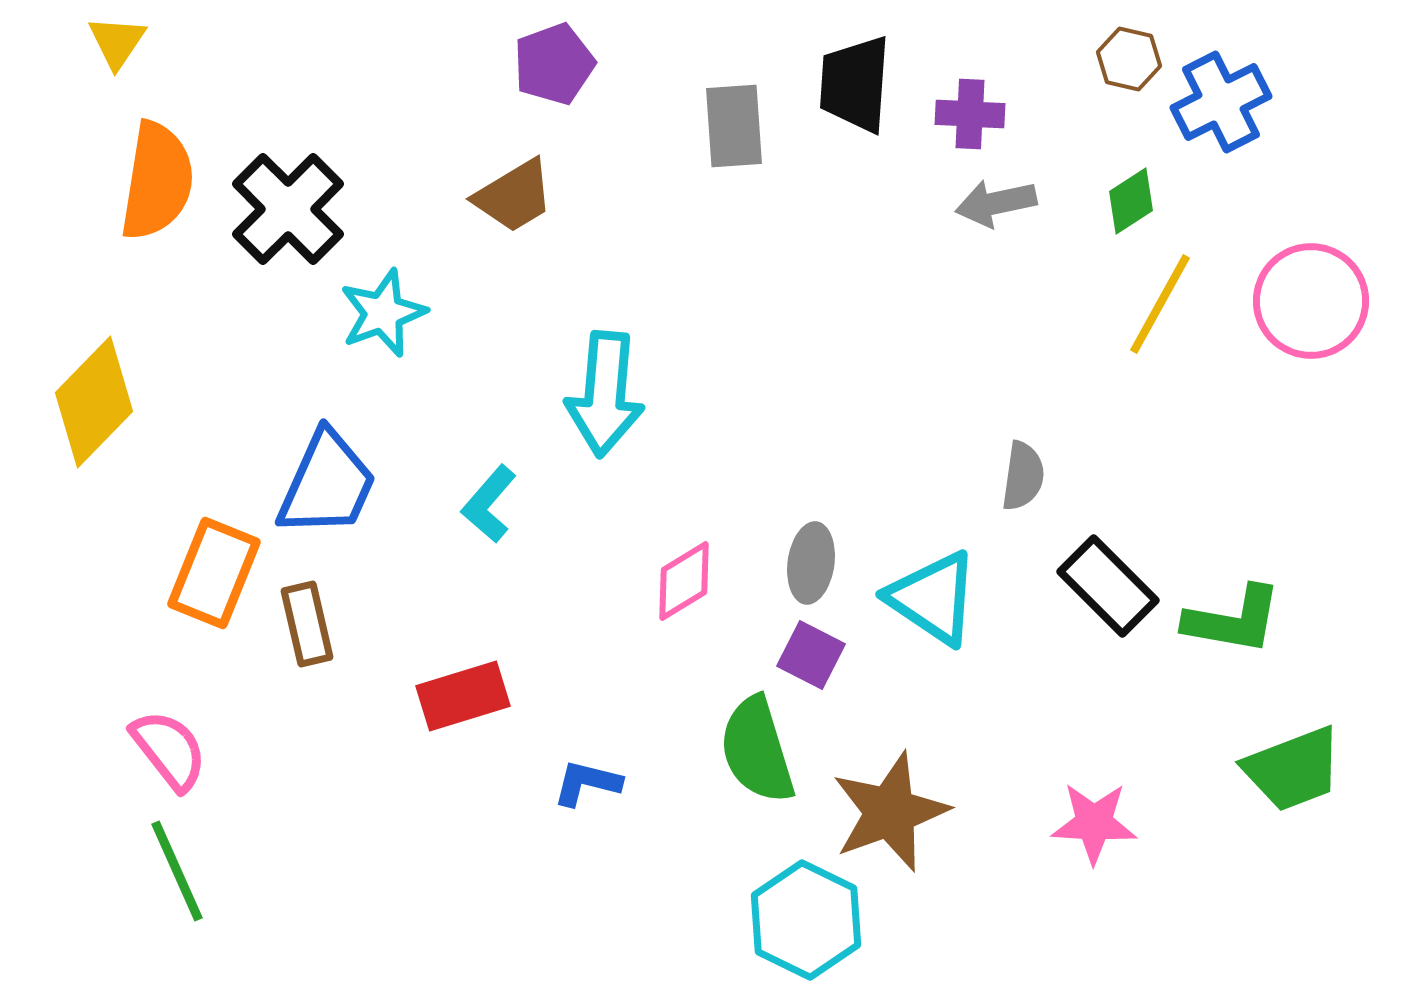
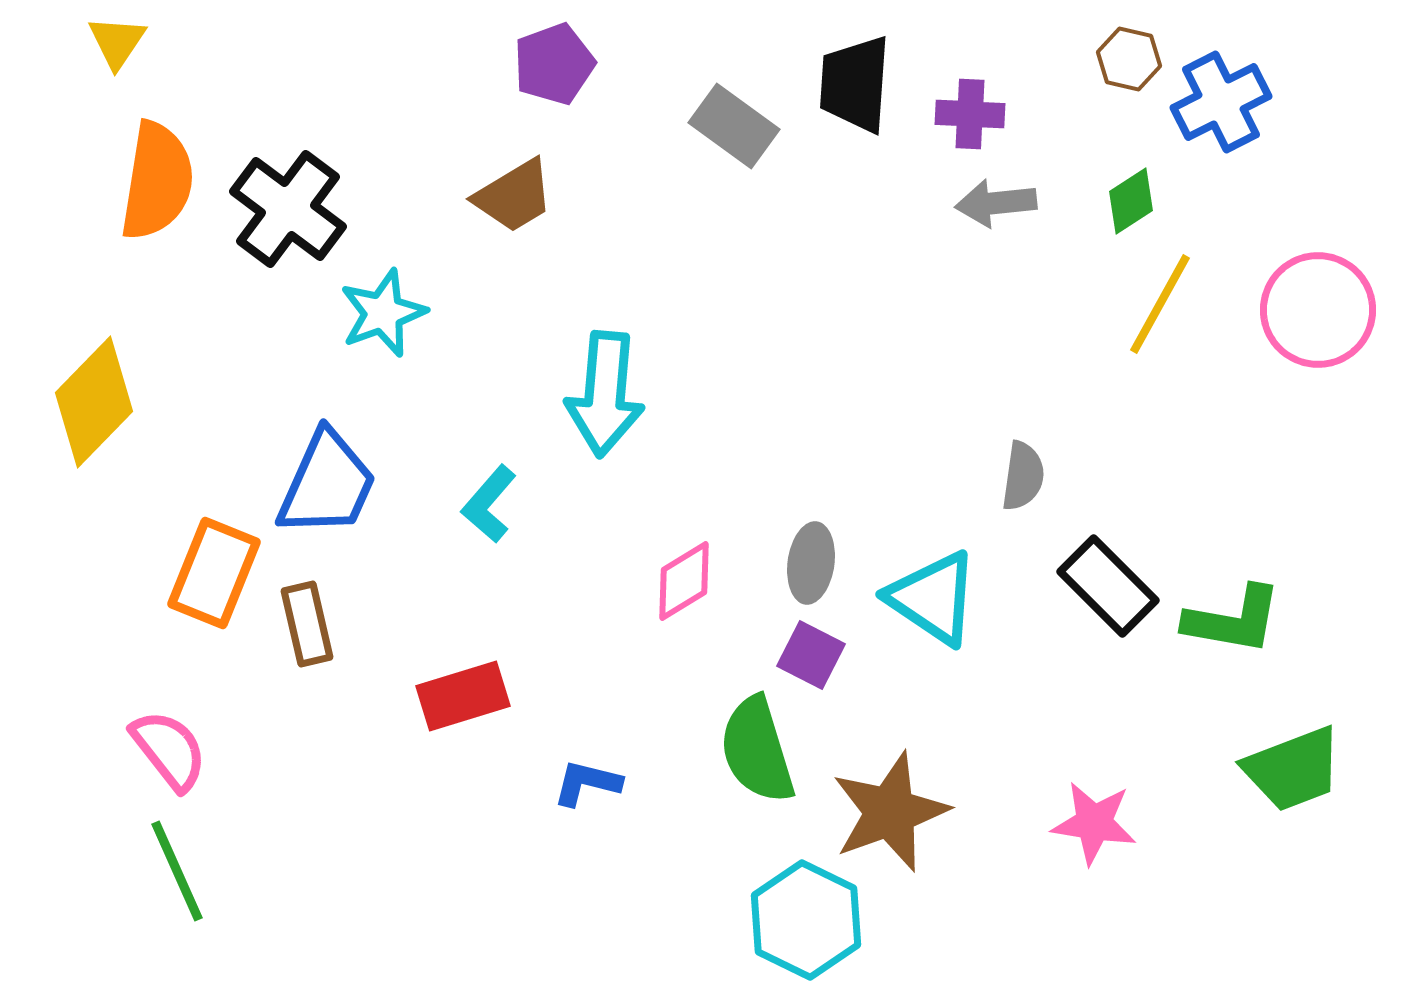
gray rectangle: rotated 50 degrees counterclockwise
gray arrow: rotated 6 degrees clockwise
black cross: rotated 8 degrees counterclockwise
pink circle: moved 7 px right, 9 px down
pink star: rotated 6 degrees clockwise
